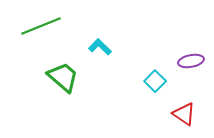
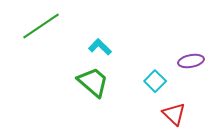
green line: rotated 12 degrees counterclockwise
green trapezoid: moved 30 px right, 5 px down
red triangle: moved 10 px left; rotated 10 degrees clockwise
